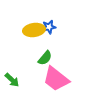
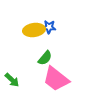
blue star: rotated 16 degrees clockwise
